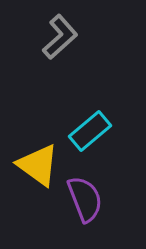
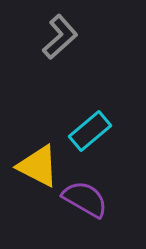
yellow triangle: moved 1 px down; rotated 9 degrees counterclockwise
purple semicircle: rotated 39 degrees counterclockwise
